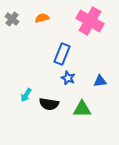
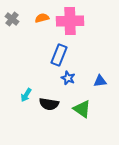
pink cross: moved 20 px left; rotated 32 degrees counterclockwise
blue rectangle: moved 3 px left, 1 px down
green triangle: rotated 36 degrees clockwise
